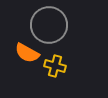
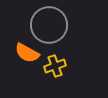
yellow cross: rotated 35 degrees counterclockwise
